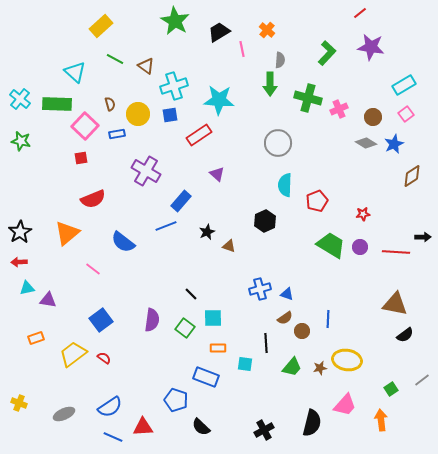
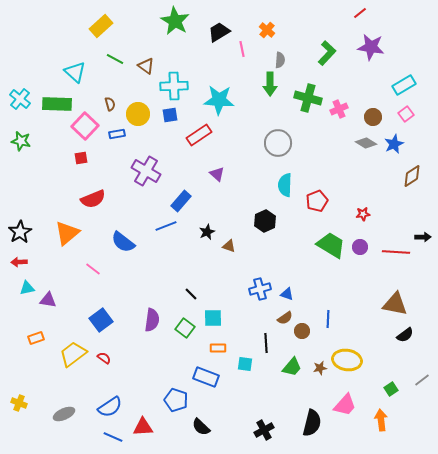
cyan cross at (174, 86): rotated 16 degrees clockwise
